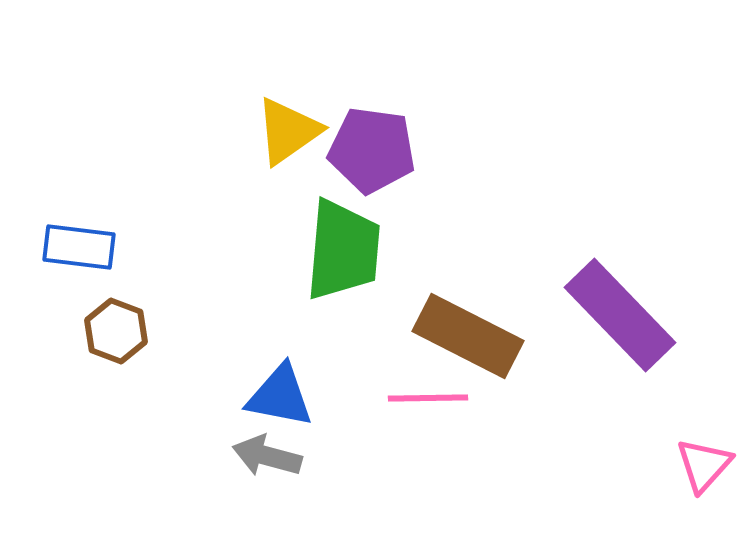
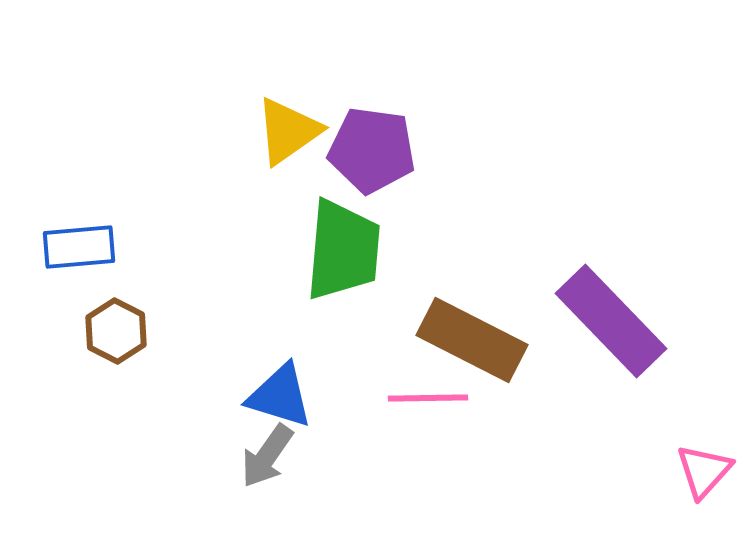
blue rectangle: rotated 12 degrees counterclockwise
purple rectangle: moved 9 px left, 6 px down
brown hexagon: rotated 6 degrees clockwise
brown rectangle: moved 4 px right, 4 px down
blue triangle: rotated 6 degrees clockwise
gray arrow: rotated 70 degrees counterclockwise
pink triangle: moved 6 px down
